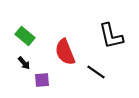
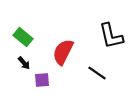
green rectangle: moved 2 px left, 1 px down
red semicircle: moved 2 px left; rotated 48 degrees clockwise
black line: moved 1 px right, 1 px down
